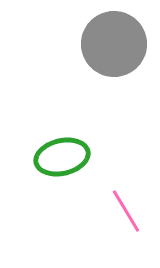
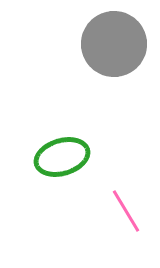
green ellipse: rotated 4 degrees counterclockwise
